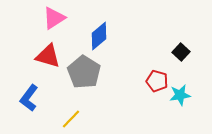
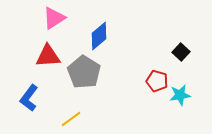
red triangle: rotated 20 degrees counterclockwise
yellow line: rotated 10 degrees clockwise
